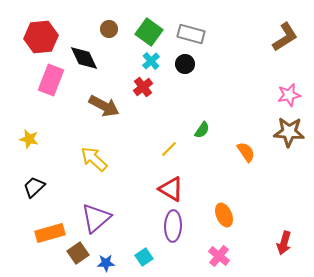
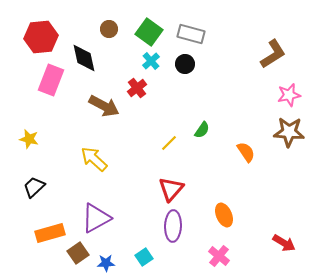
brown L-shape: moved 12 px left, 17 px down
black diamond: rotated 12 degrees clockwise
red cross: moved 6 px left, 1 px down
yellow line: moved 6 px up
red triangle: rotated 40 degrees clockwise
purple triangle: rotated 12 degrees clockwise
red arrow: rotated 75 degrees counterclockwise
